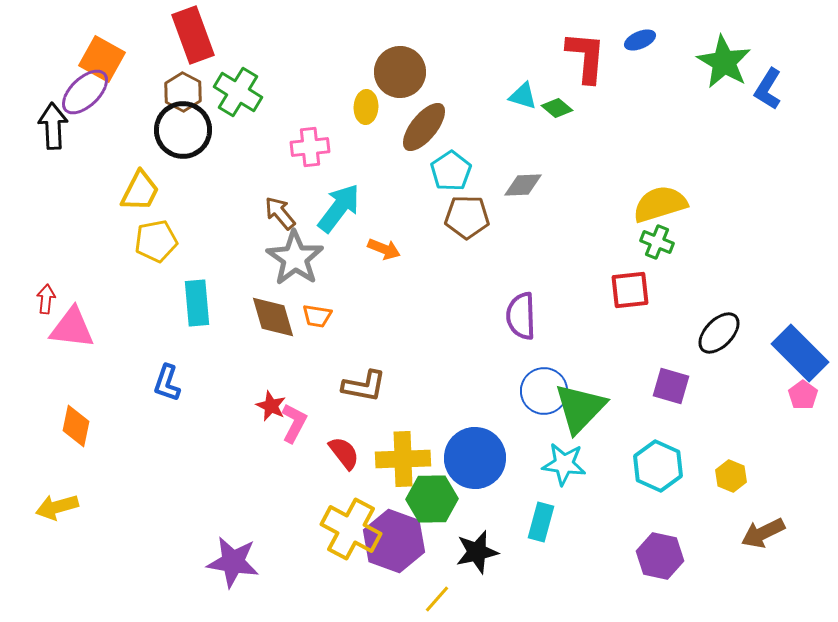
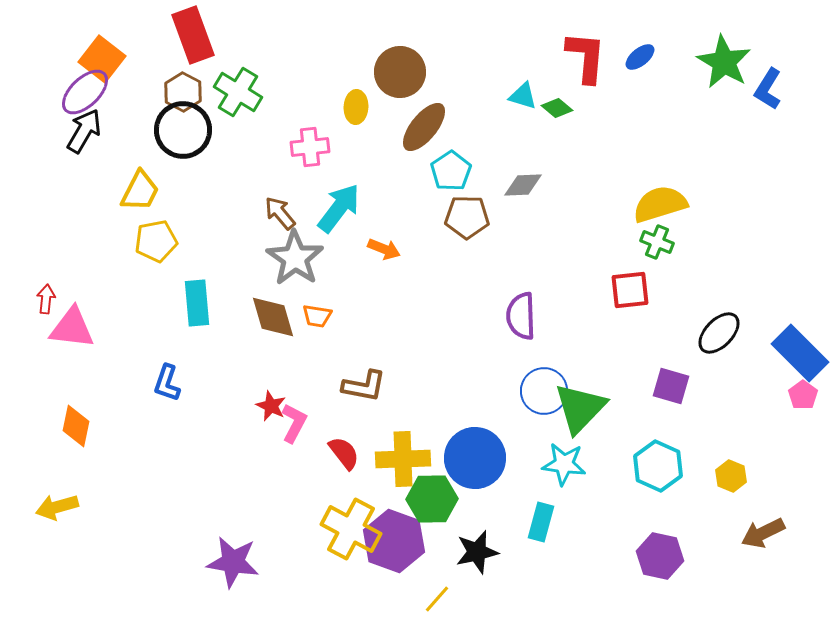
blue ellipse at (640, 40): moved 17 px down; rotated 16 degrees counterclockwise
orange square at (102, 59): rotated 9 degrees clockwise
yellow ellipse at (366, 107): moved 10 px left
black arrow at (53, 126): moved 31 px right, 5 px down; rotated 33 degrees clockwise
